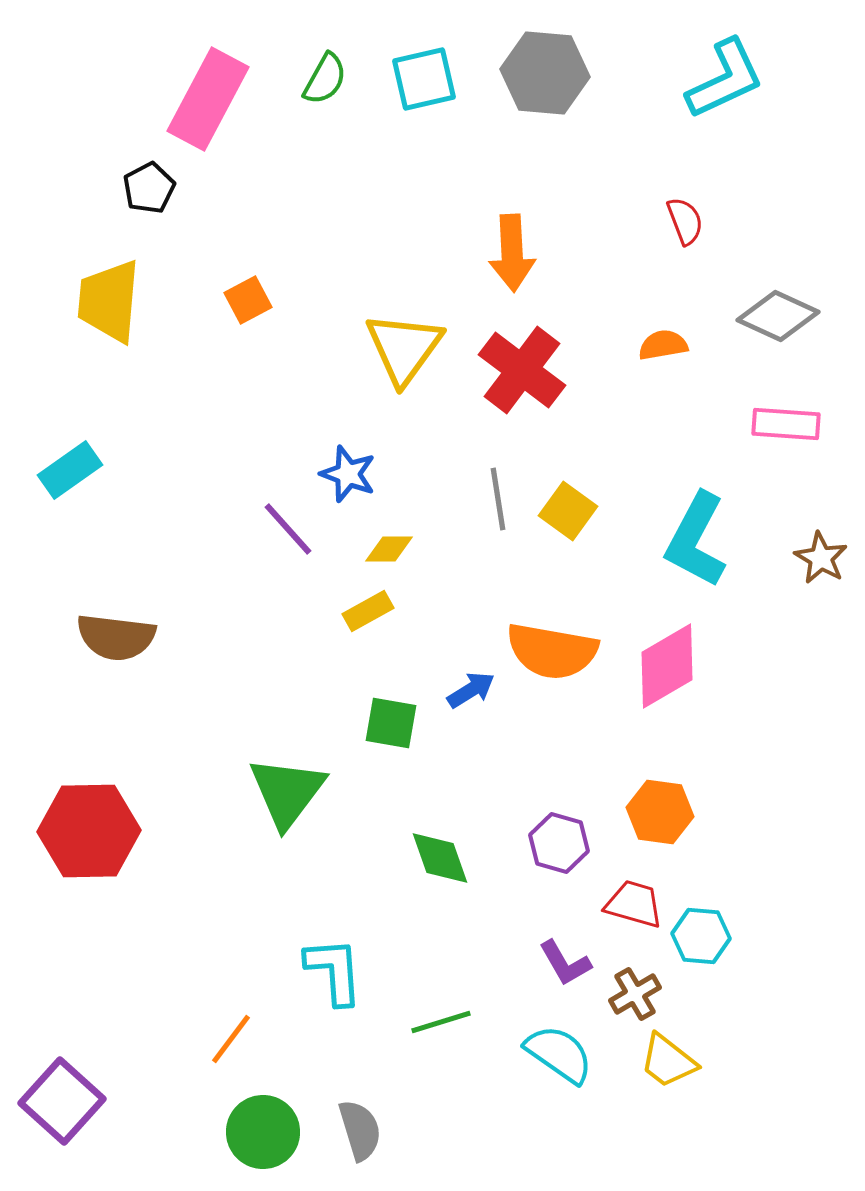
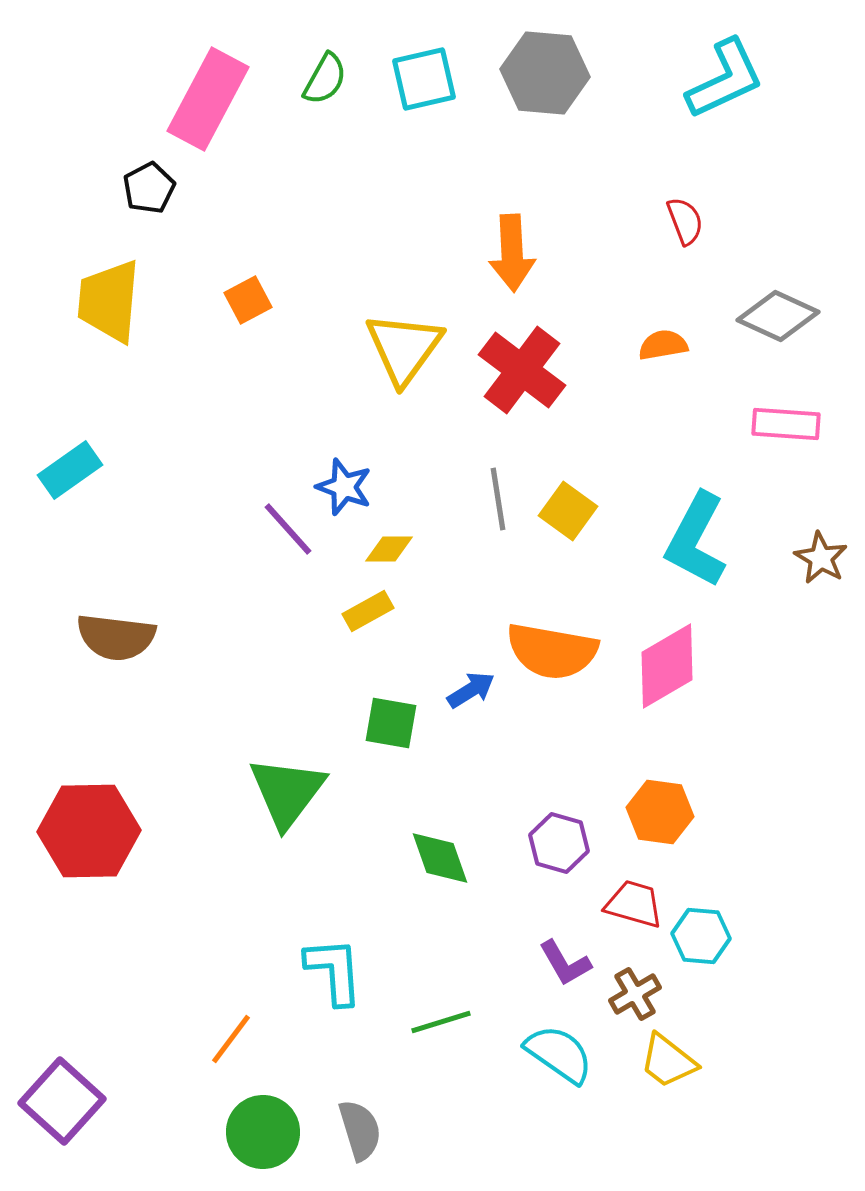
blue star at (348, 474): moved 4 px left, 13 px down
